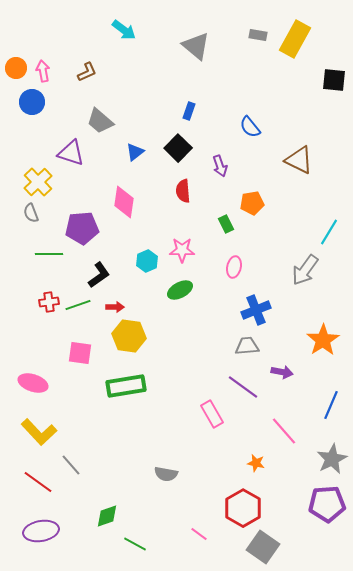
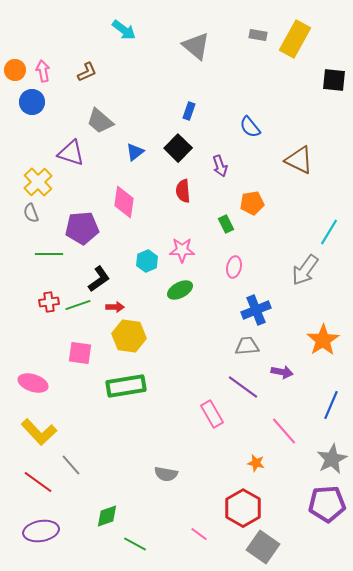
orange circle at (16, 68): moved 1 px left, 2 px down
black L-shape at (99, 275): moved 4 px down
